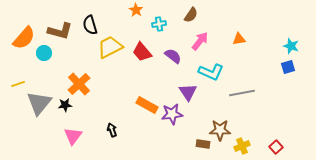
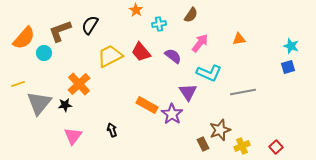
black semicircle: rotated 48 degrees clockwise
brown L-shape: rotated 145 degrees clockwise
pink arrow: moved 2 px down
yellow trapezoid: moved 9 px down
red trapezoid: moved 1 px left
cyan L-shape: moved 2 px left, 1 px down
gray line: moved 1 px right, 1 px up
purple star: rotated 30 degrees counterclockwise
brown star: rotated 20 degrees counterclockwise
brown rectangle: rotated 56 degrees clockwise
